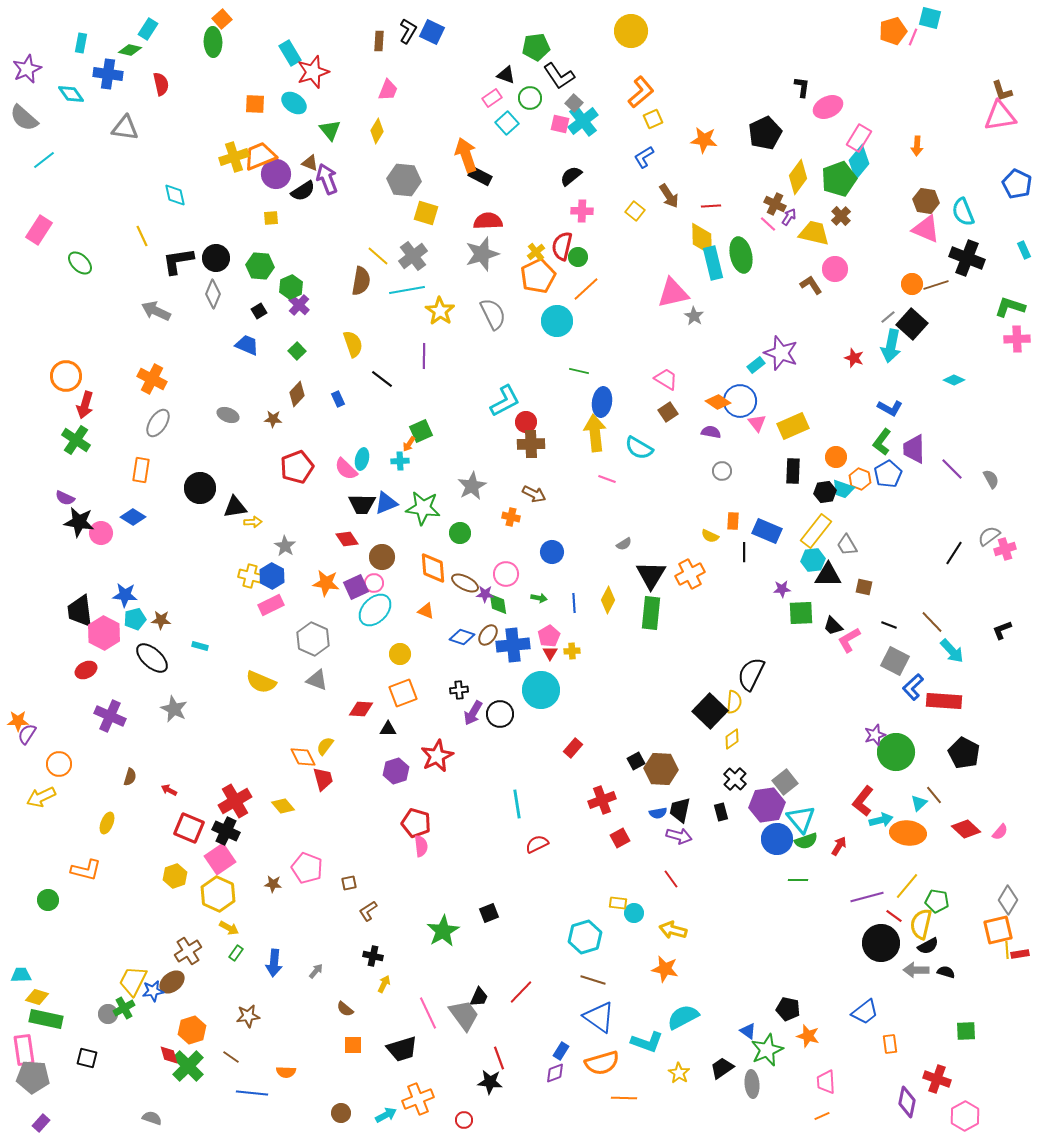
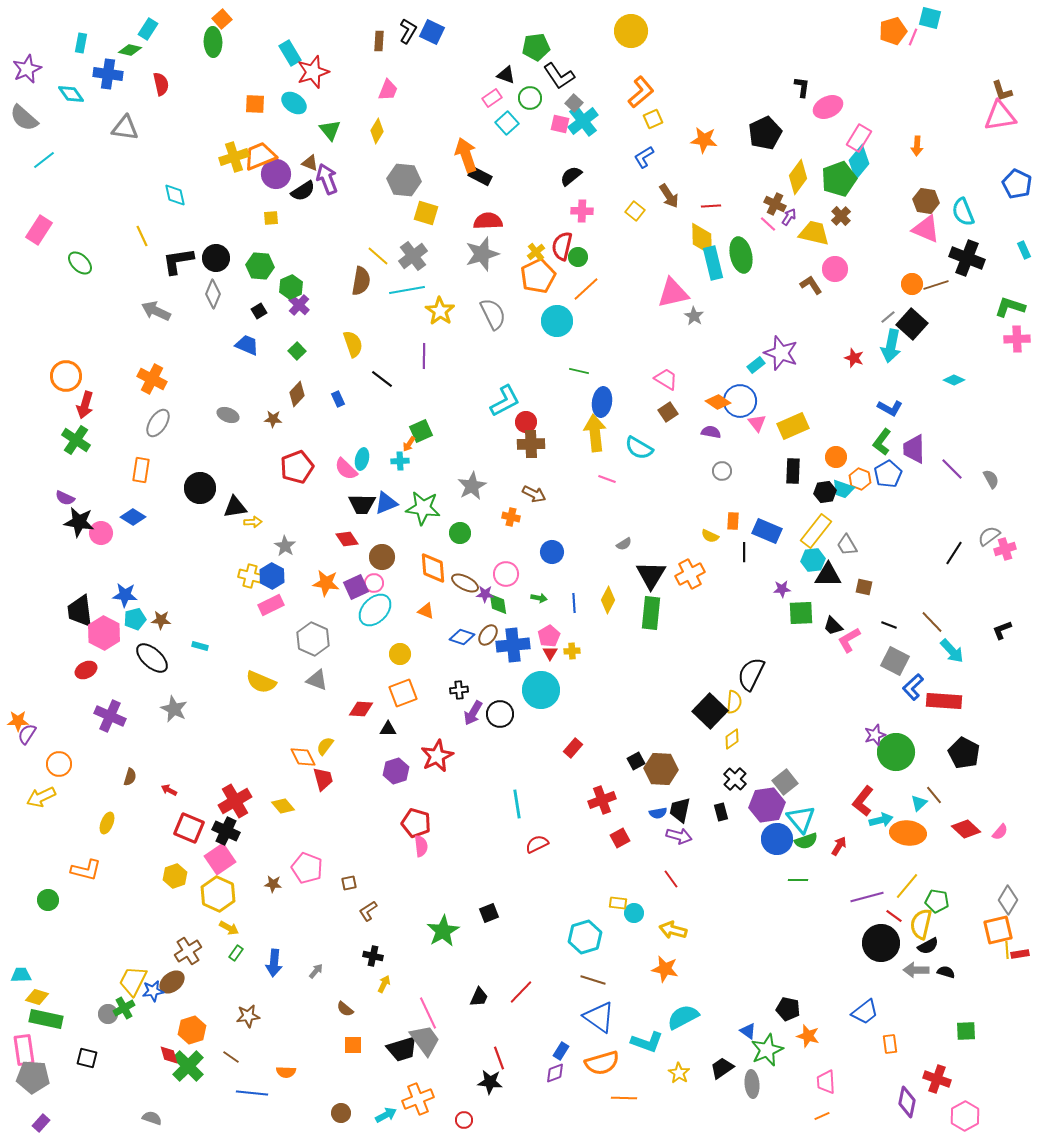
gray trapezoid at (464, 1015): moved 39 px left, 25 px down
